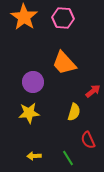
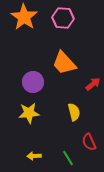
red arrow: moved 7 px up
yellow semicircle: rotated 30 degrees counterclockwise
red semicircle: moved 1 px right, 2 px down
